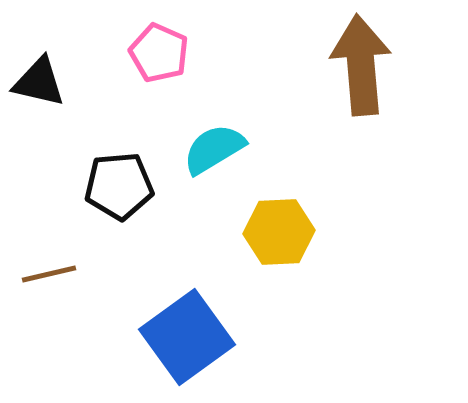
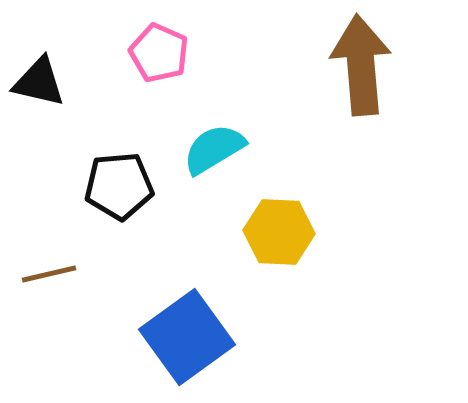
yellow hexagon: rotated 6 degrees clockwise
